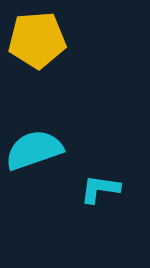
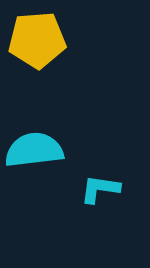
cyan semicircle: rotated 12 degrees clockwise
